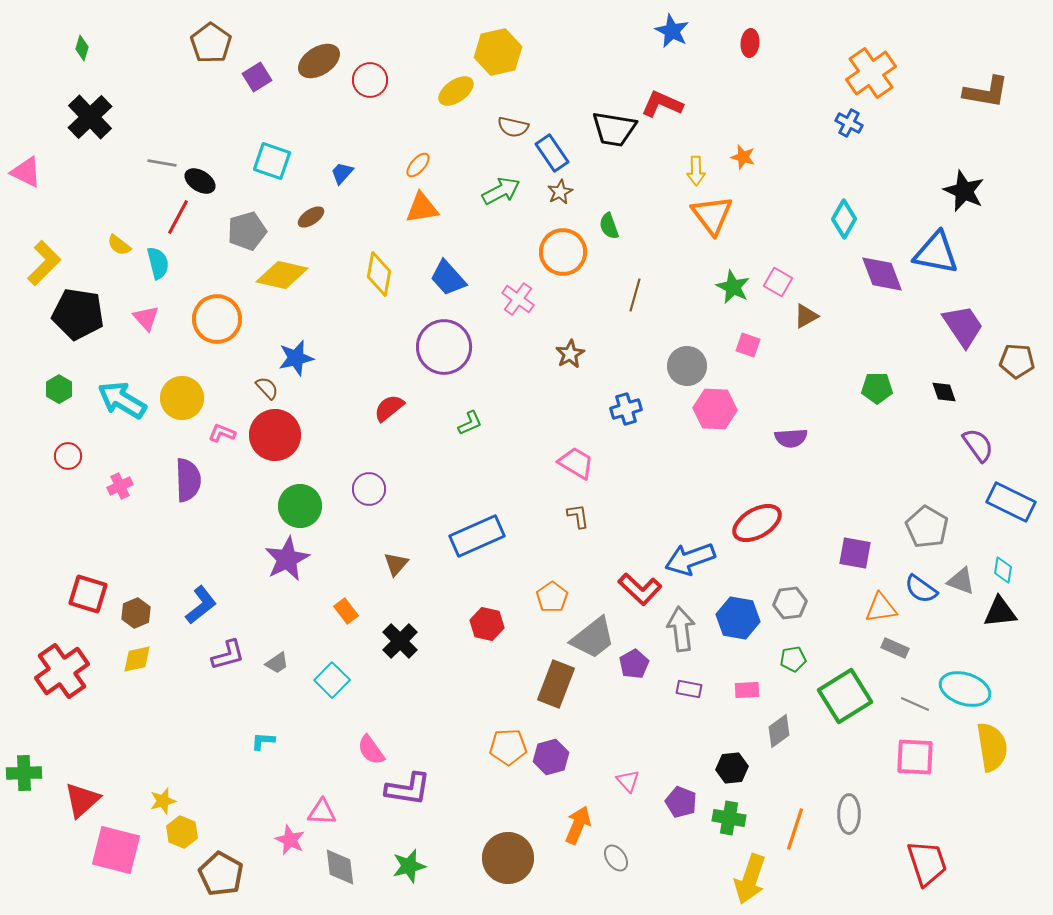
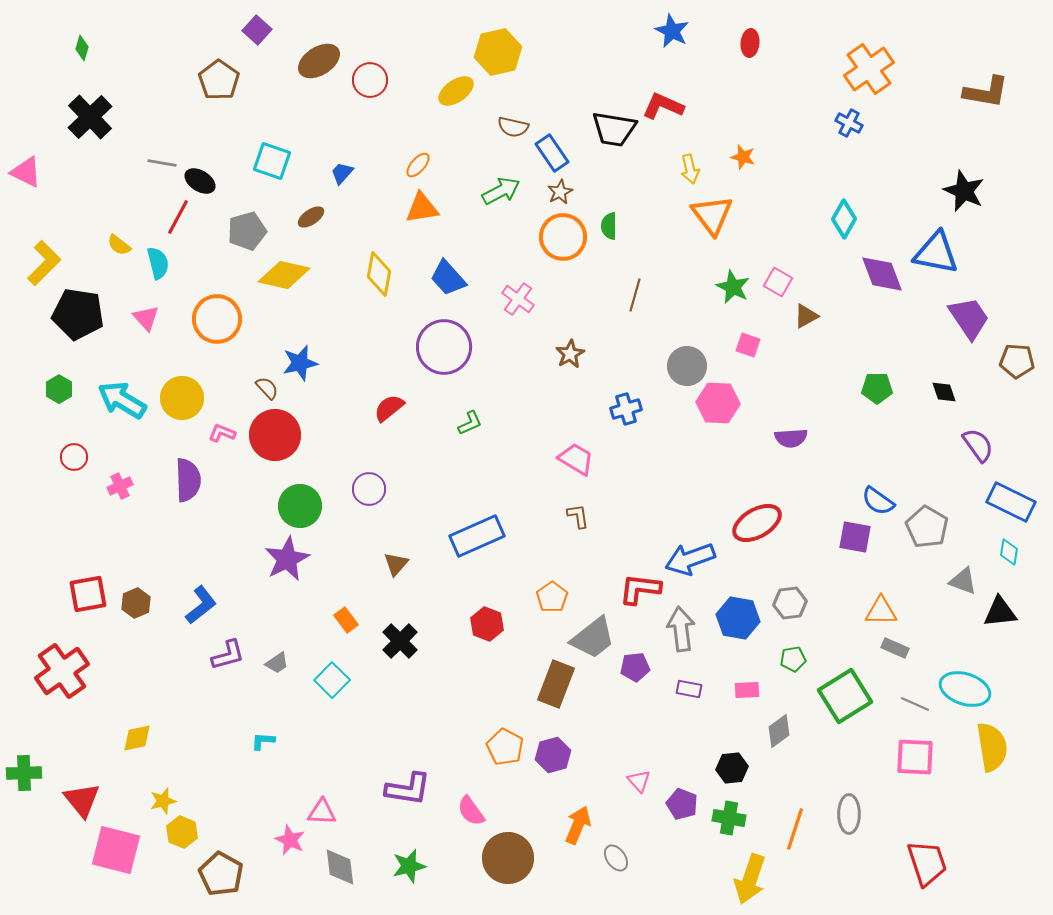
brown pentagon at (211, 43): moved 8 px right, 37 px down
orange cross at (871, 73): moved 2 px left, 4 px up
purple square at (257, 77): moved 47 px up; rotated 16 degrees counterclockwise
red L-shape at (662, 104): moved 1 px right, 2 px down
yellow arrow at (696, 171): moved 6 px left, 2 px up; rotated 12 degrees counterclockwise
green semicircle at (609, 226): rotated 20 degrees clockwise
orange circle at (563, 252): moved 15 px up
yellow diamond at (282, 275): moved 2 px right
purple trapezoid at (963, 326): moved 6 px right, 8 px up
blue star at (296, 358): moved 4 px right, 5 px down
pink hexagon at (715, 409): moved 3 px right, 6 px up
red circle at (68, 456): moved 6 px right, 1 px down
pink trapezoid at (576, 463): moved 4 px up
purple square at (855, 553): moved 16 px up
cyan diamond at (1003, 570): moved 6 px right, 18 px up
gray triangle at (961, 581): moved 2 px right
red L-shape at (640, 589): rotated 144 degrees clockwise
blue semicircle at (921, 589): moved 43 px left, 88 px up
red square at (88, 594): rotated 27 degrees counterclockwise
orange triangle at (881, 608): moved 3 px down; rotated 8 degrees clockwise
orange rectangle at (346, 611): moved 9 px down
brown hexagon at (136, 613): moved 10 px up
red hexagon at (487, 624): rotated 8 degrees clockwise
yellow diamond at (137, 659): moved 79 px down
purple pentagon at (634, 664): moved 1 px right, 3 px down; rotated 24 degrees clockwise
orange pentagon at (508, 747): moved 3 px left; rotated 30 degrees clockwise
pink semicircle at (371, 750): moved 100 px right, 61 px down
purple hexagon at (551, 757): moved 2 px right, 2 px up
pink triangle at (628, 781): moved 11 px right
red triangle at (82, 800): rotated 27 degrees counterclockwise
purple pentagon at (681, 802): moved 1 px right, 2 px down
